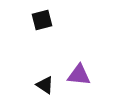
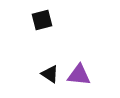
black triangle: moved 5 px right, 11 px up
